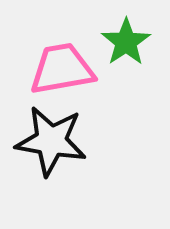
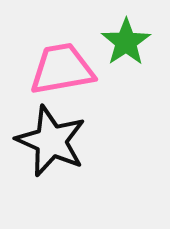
black star: rotated 14 degrees clockwise
